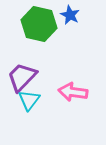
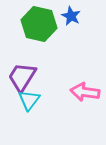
blue star: moved 1 px right, 1 px down
purple trapezoid: rotated 12 degrees counterclockwise
pink arrow: moved 12 px right
